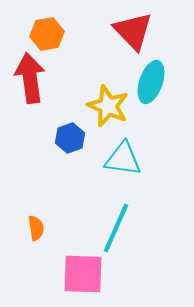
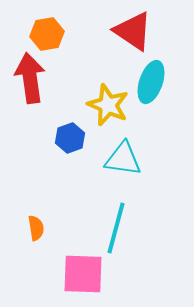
red triangle: rotated 12 degrees counterclockwise
yellow star: moved 1 px up
cyan line: rotated 9 degrees counterclockwise
